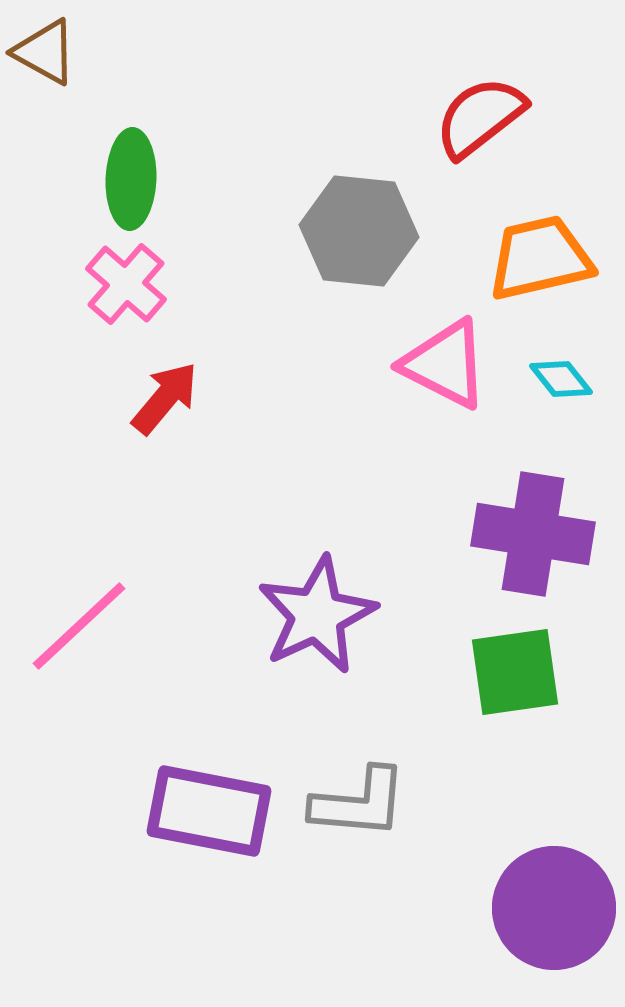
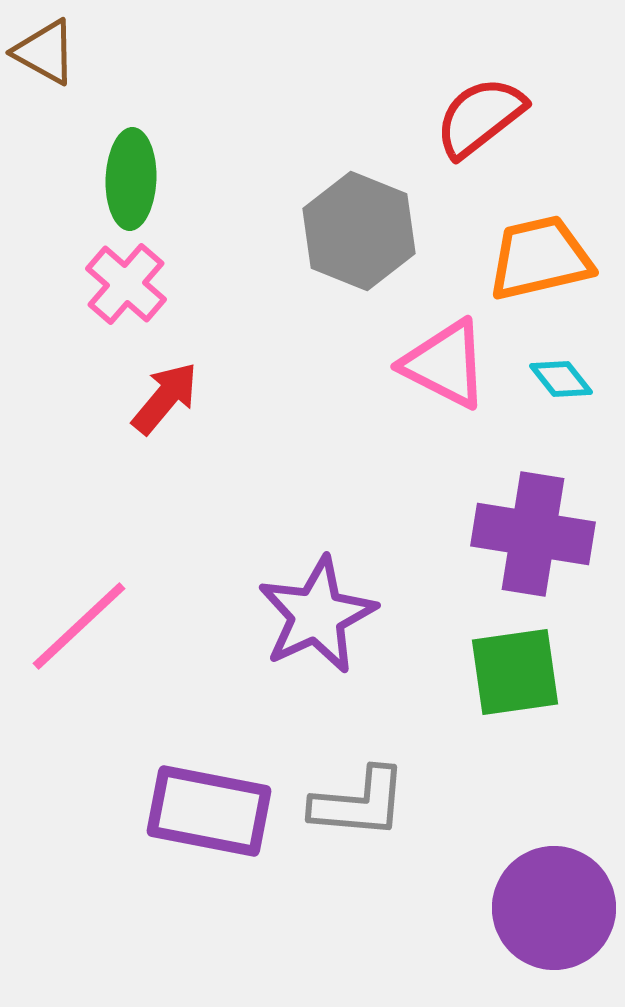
gray hexagon: rotated 16 degrees clockwise
